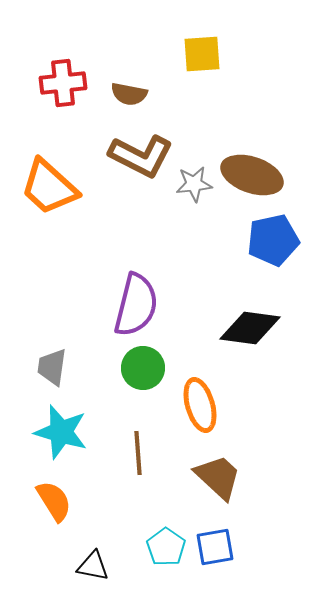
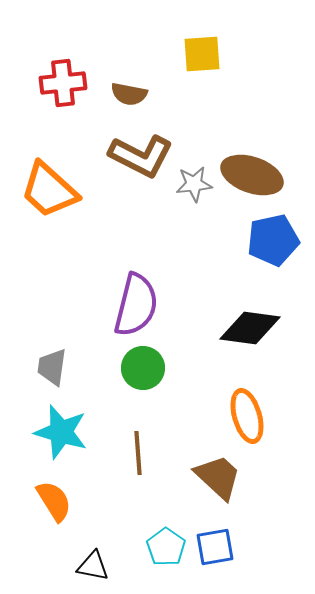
orange trapezoid: moved 3 px down
orange ellipse: moved 47 px right, 11 px down
